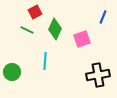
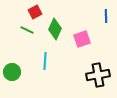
blue line: moved 3 px right, 1 px up; rotated 24 degrees counterclockwise
